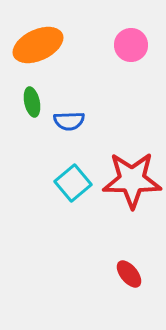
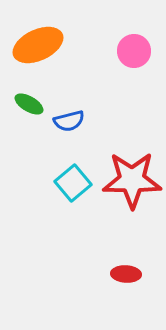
pink circle: moved 3 px right, 6 px down
green ellipse: moved 3 px left, 2 px down; rotated 48 degrees counterclockwise
blue semicircle: rotated 12 degrees counterclockwise
red ellipse: moved 3 px left; rotated 48 degrees counterclockwise
